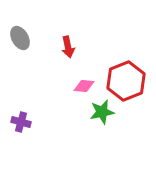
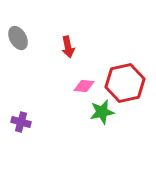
gray ellipse: moved 2 px left
red hexagon: moved 1 px left, 2 px down; rotated 9 degrees clockwise
